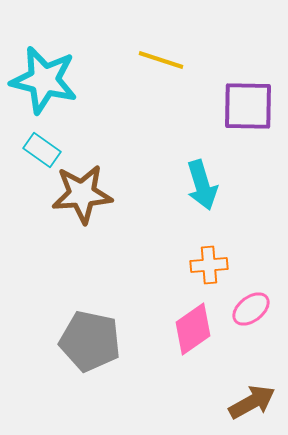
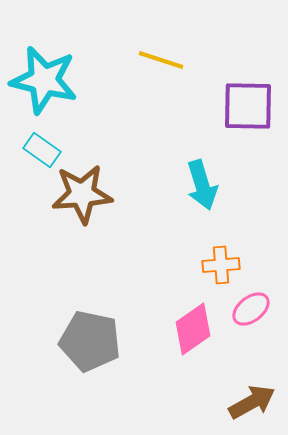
orange cross: moved 12 px right
